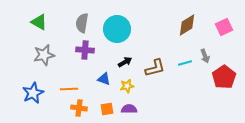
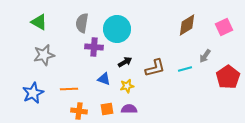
purple cross: moved 9 px right, 3 px up
gray arrow: rotated 56 degrees clockwise
cyan line: moved 6 px down
red pentagon: moved 4 px right
orange cross: moved 3 px down
